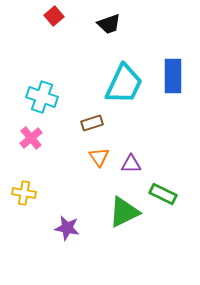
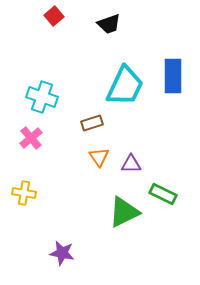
cyan trapezoid: moved 1 px right, 2 px down
purple star: moved 5 px left, 25 px down
